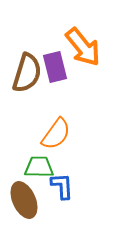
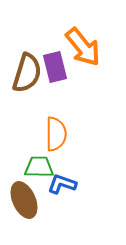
orange semicircle: rotated 36 degrees counterclockwise
blue L-shape: moved 2 px up; rotated 68 degrees counterclockwise
